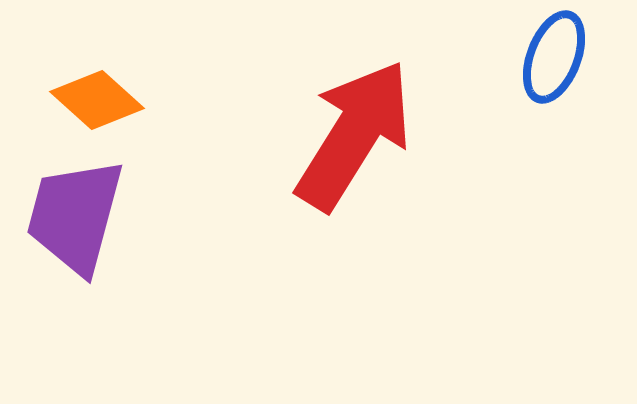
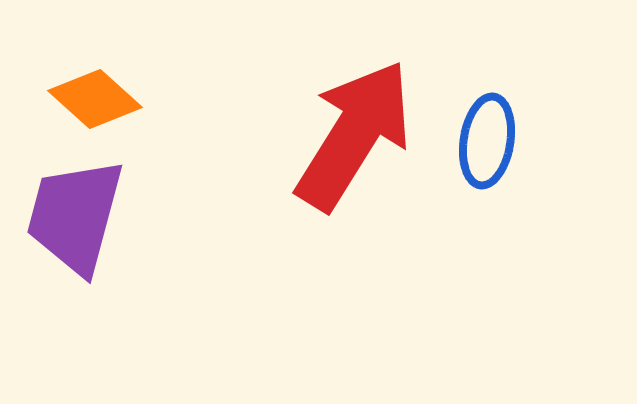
blue ellipse: moved 67 px left, 84 px down; rotated 12 degrees counterclockwise
orange diamond: moved 2 px left, 1 px up
